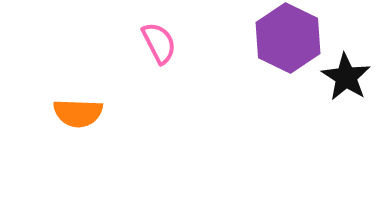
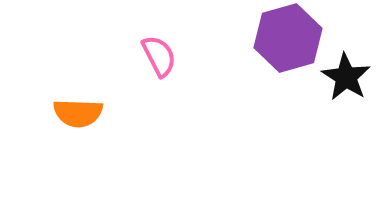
purple hexagon: rotated 18 degrees clockwise
pink semicircle: moved 13 px down
